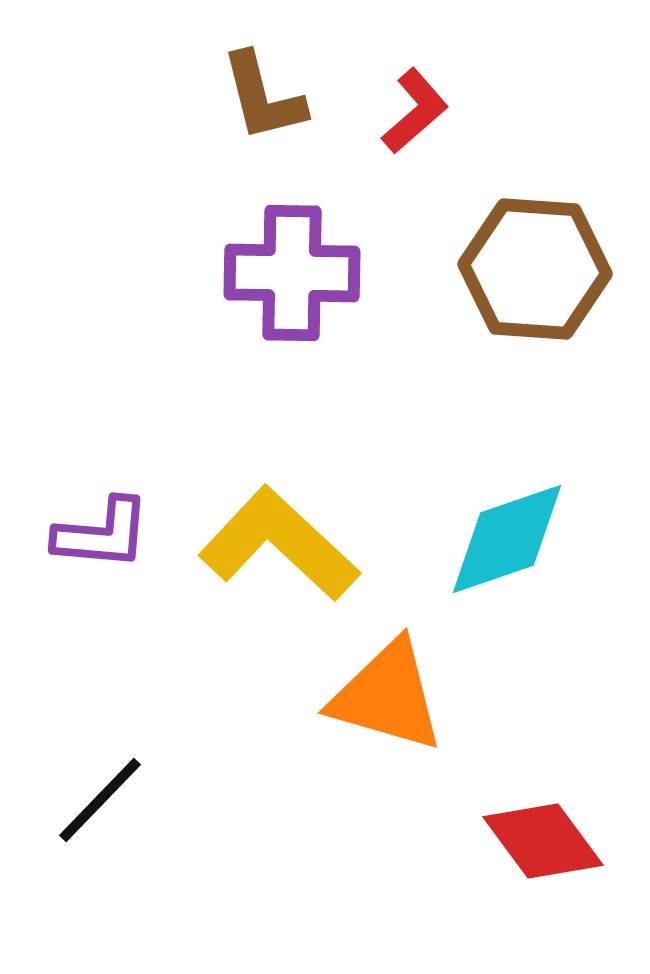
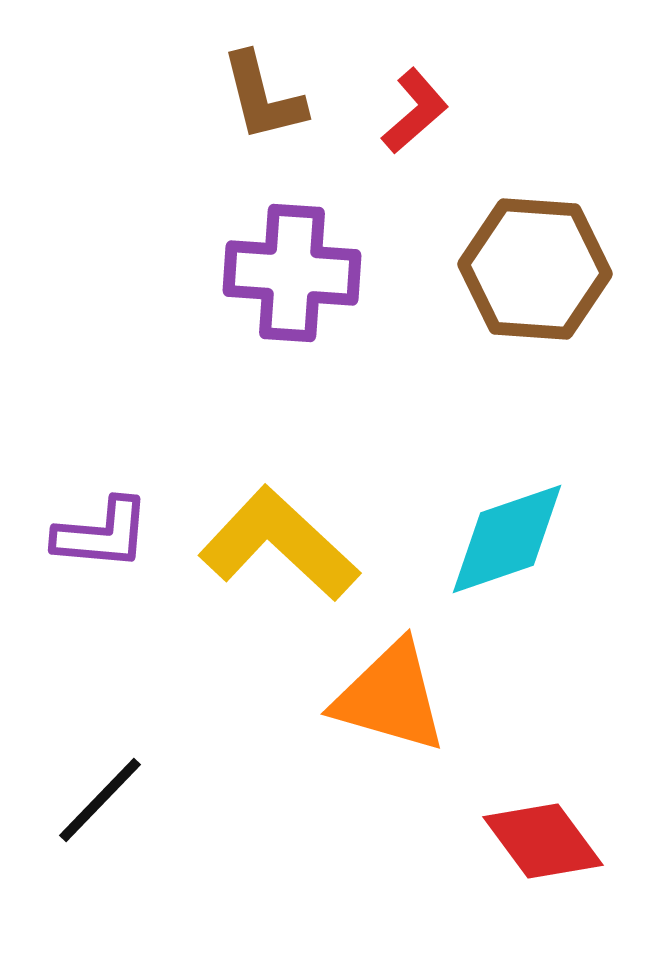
purple cross: rotated 3 degrees clockwise
orange triangle: moved 3 px right, 1 px down
